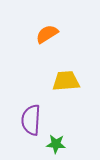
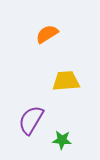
purple semicircle: rotated 28 degrees clockwise
green star: moved 6 px right, 4 px up
